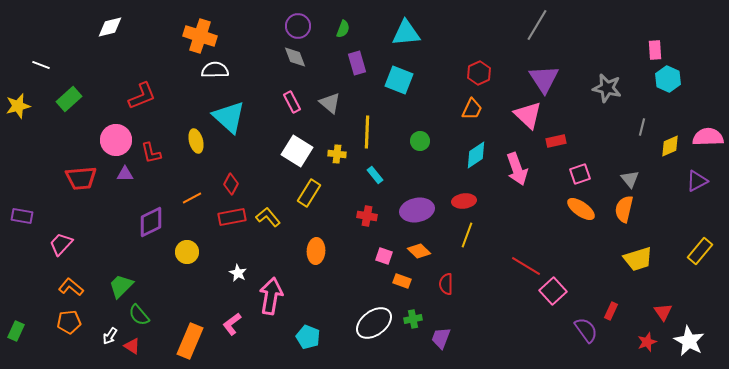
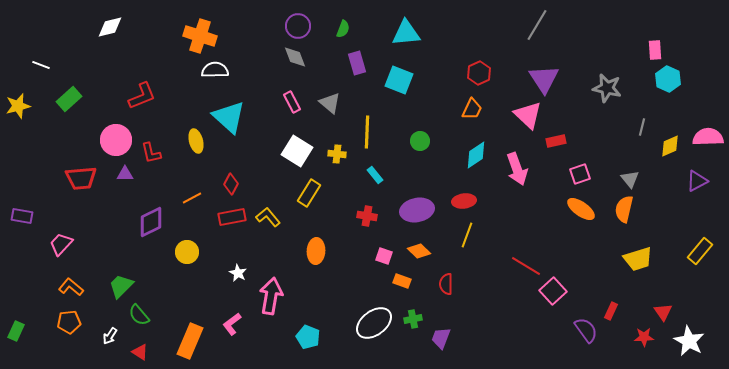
red star at (647, 342): moved 3 px left, 5 px up; rotated 18 degrees clockwise
red triangle at (132, 346): moved 8 px right, 6 px down
